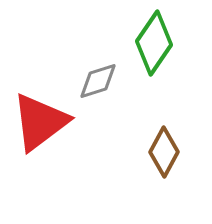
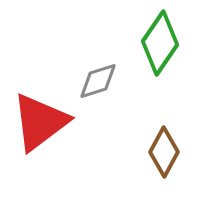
green diamond: moved 6 px right
